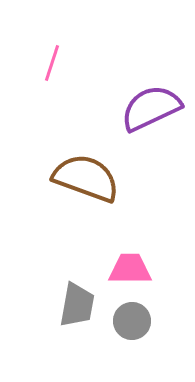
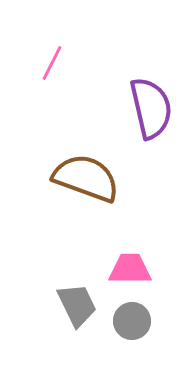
pink line: rotated 9 degrees clockwise
purple semicircle: rotated 102 degrees clockwise
gray trapezoid: rotated 36 degrees counterclockwise
